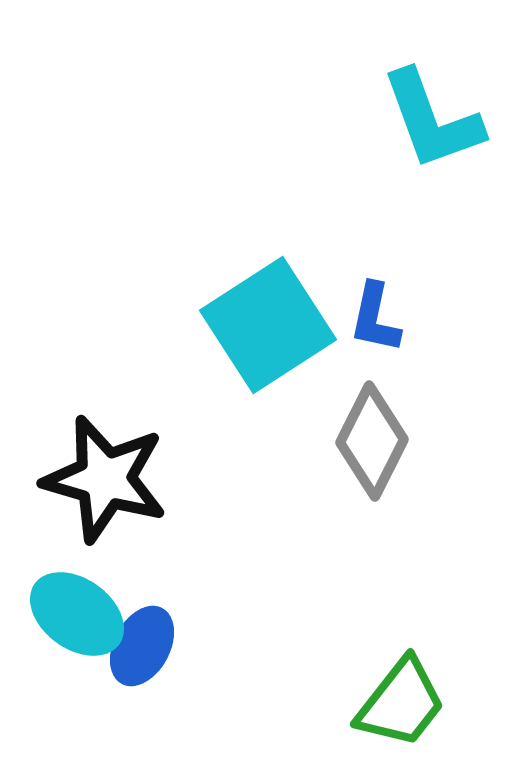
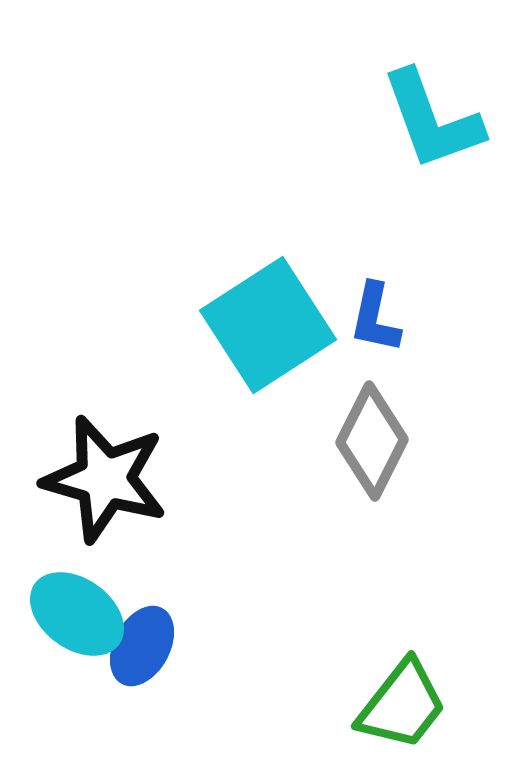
green trapezoid: moved 1 px right, 2 px down
